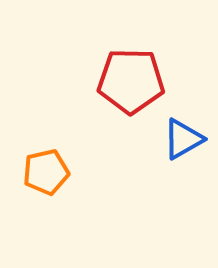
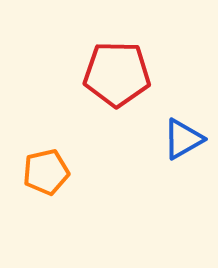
red pentagon: moved 14 px left, 7 px up
